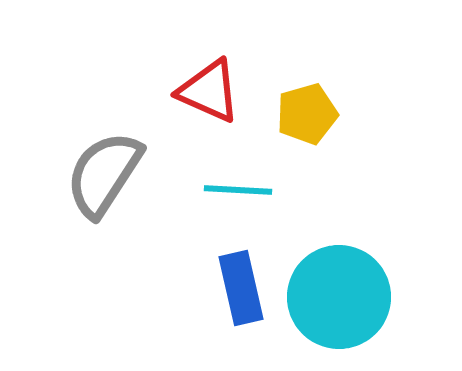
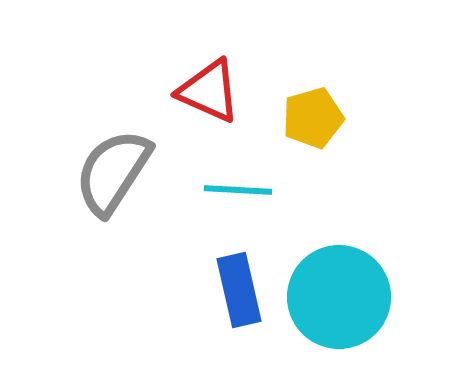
yellow pentagon: moved 6 px right, 4 px down
gray semicircle: moved 9 px right, 2 px up
blue rectangle: moved 2 px left, 2 px down
